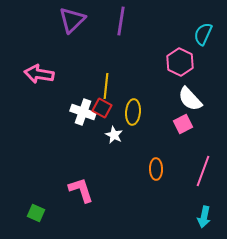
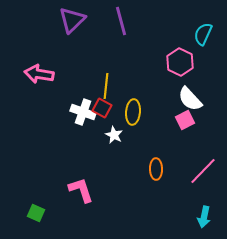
purple line: rotated 24 degrees counterclockwise
pink square: moved 2 px right, 4 px up
pink line: rotated 24 degrees clockwise
